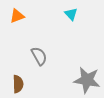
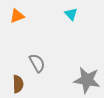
gray semicircle: moved 2 px left, 7 px down
